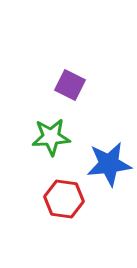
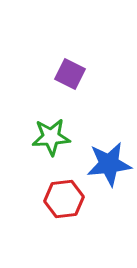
purple square: moved 11 px up
red hexagon: rotated 15 degrees counterclockwise
